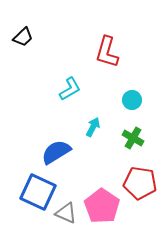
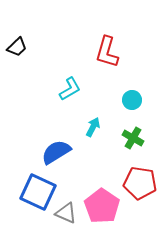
black trapezoid: moved 6 px left, 10 px down
